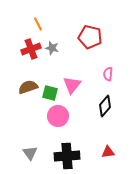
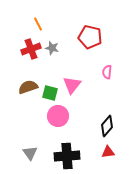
pink semicircle: moved 1 px left, 2 px up
black diamond: moved 2 px right, 20 px down
